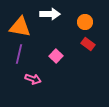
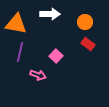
orange triangle: moved 4 px left, 3 px up
purple line: moved 1 px right, 2 px up
pink arrow: moved 5 px right, 4 px up
